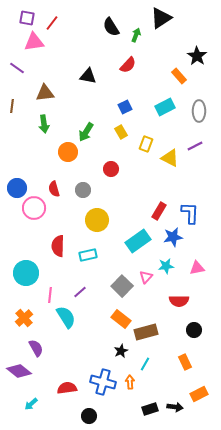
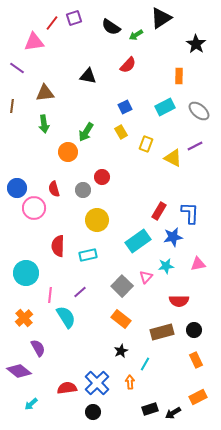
purple square at (27, 18): moved 47 px right; rotated 28 degrees counterclockwise
black semicircle at (111, 27): rotated 24 degrees counterclockwise
green arrow at (136, 35): rotated 144 degrees counterclockwise
black star at (197, 56): moved 1 px left, 12 px up
orange rectangle at (179, 76): rotated 42 degrees clockwise
gray ellipse at (199, 111): rotated 50 degrees counterclockwise
yellow triangle at (170, 158): moved 3 px right
red circle at (111, 169): moved 9 px left, 8 px down
pink triangle at (197, 268): moved 1 px right, 4 px up
brown rectangle at (146, 332): moved 16 px right
purple semicircle at (36, 348): moved 2 px right
orange rectangle at (185, 362): moved 11 px right, 2 px up
blue cross at (103, 382): moved 6 px left, 1 px down; rotated 30 degrees clockwise
orange rectangle at (199, 394): moved 1 px left, 3 px down
black arrow at (175, 407): moved 2 px left, 6 px down; rotated 140 degrees clockwise
black circle at (89, 416): moved 4 px right, 4 px up
